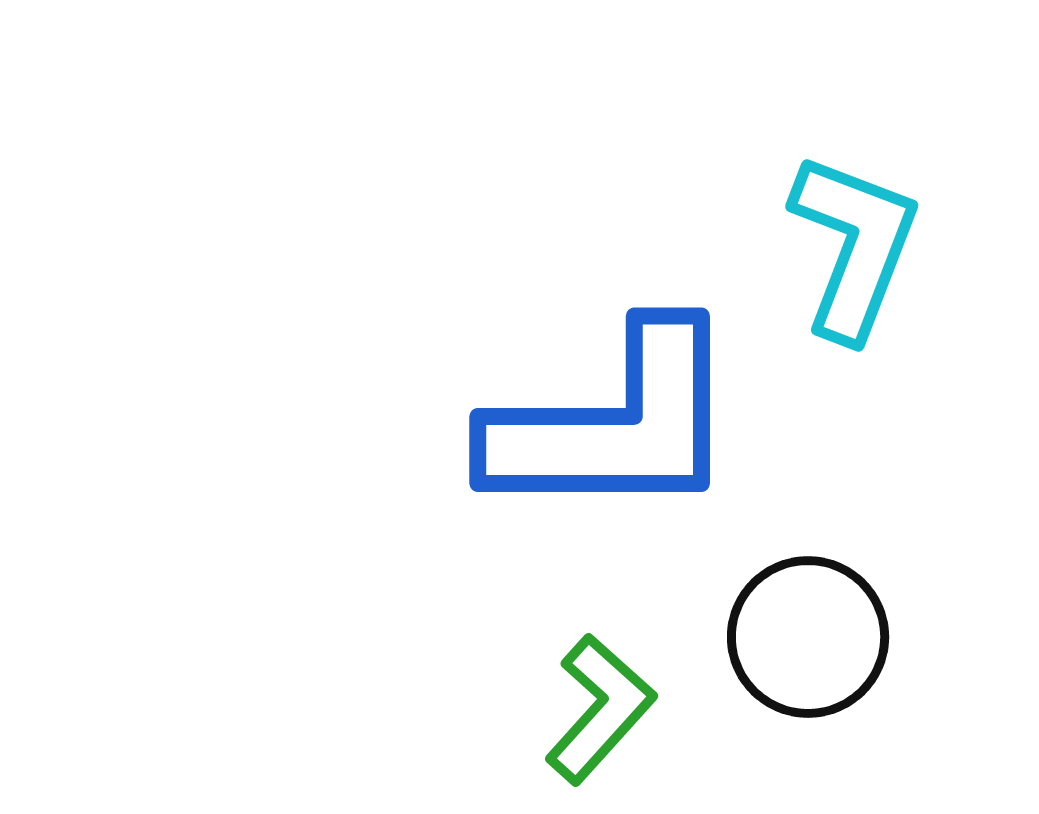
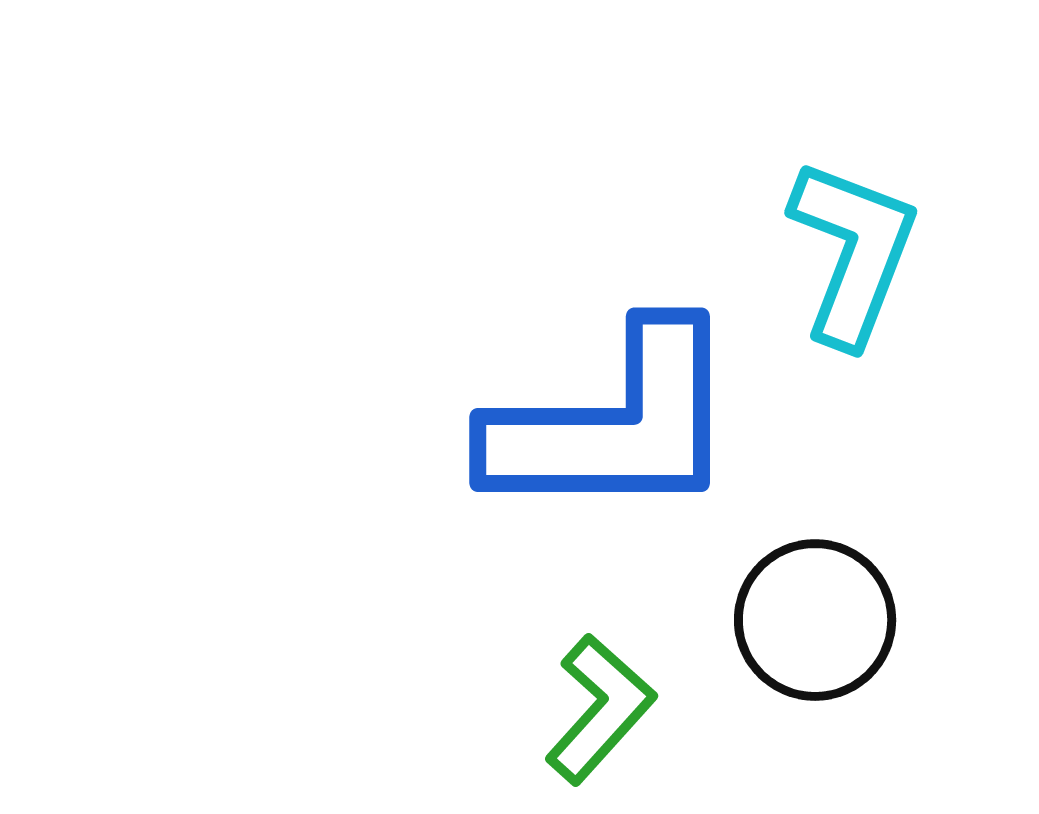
cyan L-shape: moved 1 px left, 6 px down
black circle: moved 7 px right, 17 px up
